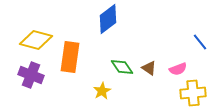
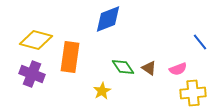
blue diamond: rotated 16 degrees clockwise
green diamond: moved 1 px right
purple cross: moved 1 px right, 1 px up
